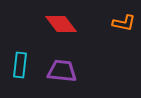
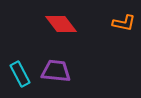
cyan rectangle: moved 9 px down; rotated 35 degrees counterclockwise
purple trapezoid: moved 6 px left
